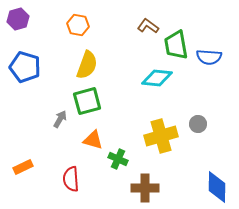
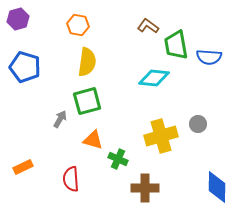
yellow semicircle: moved 3 px up; rotated 12 degrees counterclockwise
cyan diamond: moved 3 px left
